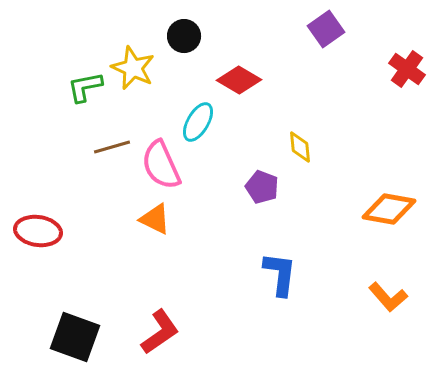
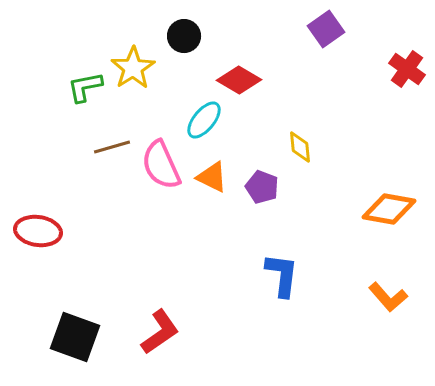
yellow star: rotated 15 degrees clockwise
cyan ellipse: moved 6 px right, 2 px up; rotated 9 degrees clockwise
orange triangle: moved 57 px right, 42 px up
blue L-shape: moved 2 px right, 1 px down
